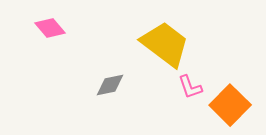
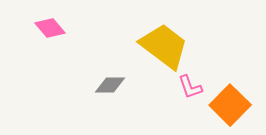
yellow trapezoid: moved 1 px left, 2 px down
gray diamond: rotated 12 degrees clockwise
